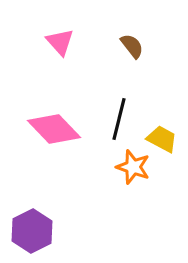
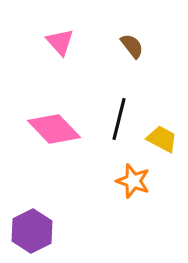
orange star: moved 14 px down
